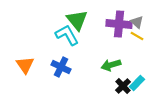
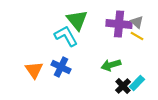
cyan L-shape: moved 1 px left, 1 px down
orange triangle: moved 9 px right, 5 px down
